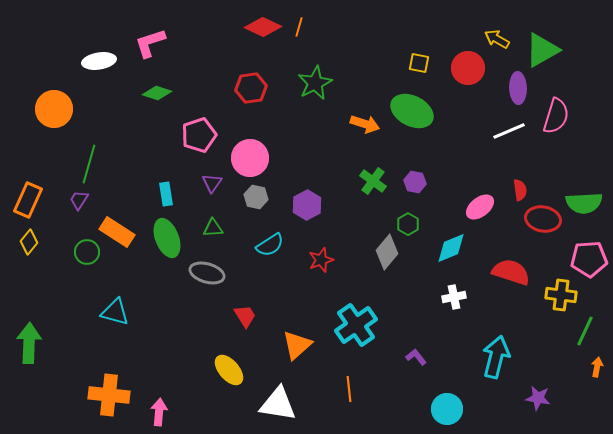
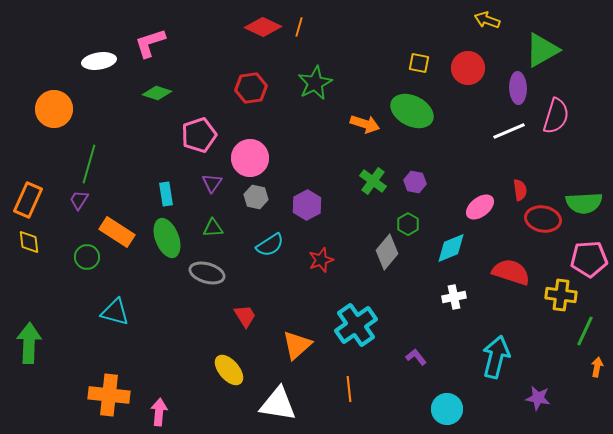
yellow arrow at (497, 39): moved 10 px left, 19 px up; rotated 10 degrees counterclockwise
yellow diamond at (29, 242): rotated 45 degrees counterclockwise
green circle at (87, 252): moved 5 px down
